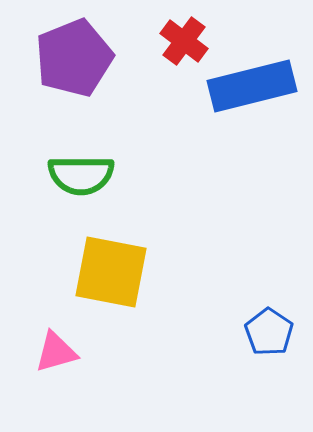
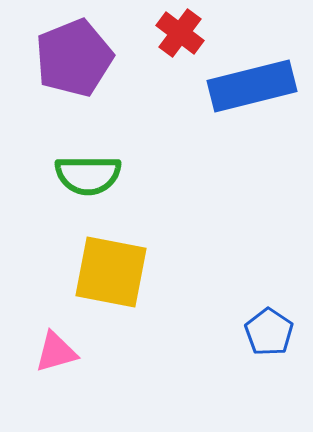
red cross: moved 4 px left, 8 px up
green semicircle: moved 7 px right
